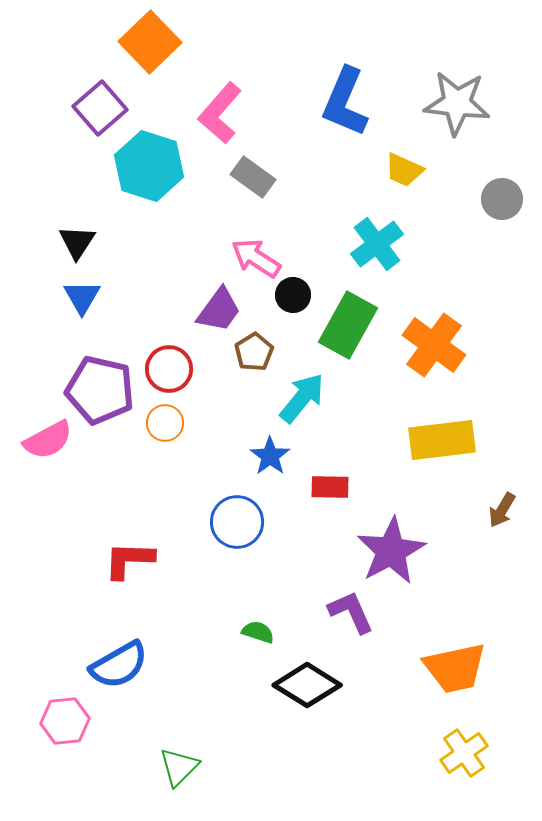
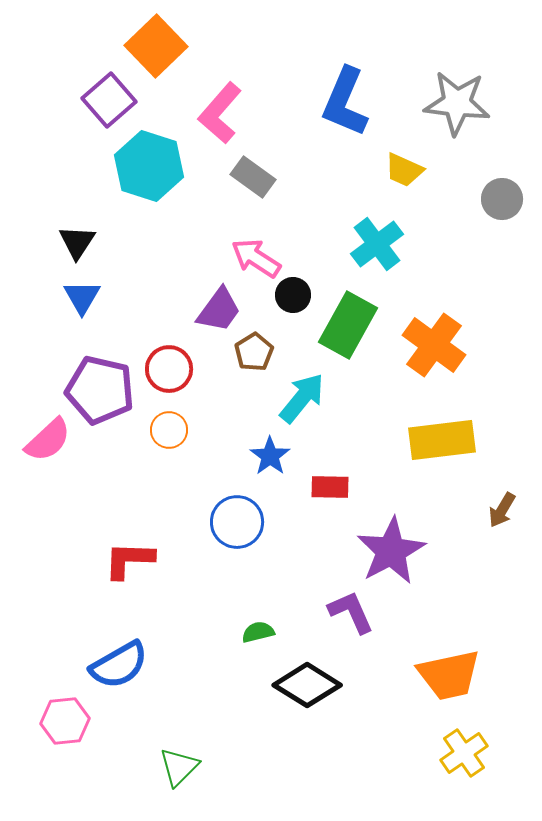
orange square: moved 6 px right, 4 px down
purple square: moved 9 px right, 8 px up
orange circle: moved 4 px right, 7 px down
pink semicircle: rotated 15 degrees counterclockwise
green semicircle: rotated 32 degrees counterclockwise
orange trapezoid: moved 6 px left, 7 px down
